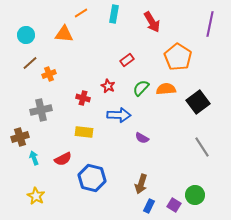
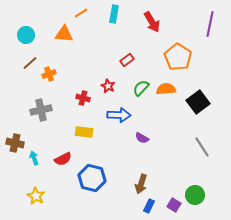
brown cross: moved 5 px left, 6 px down; rotated 30 degrees clockwise
